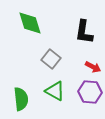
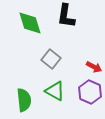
black L-shape: moved 18 px left, 16 px up
red arrow: moved 1 px right
purple hexagon: rotated 20 degrees clockwise
green semicircle: moved 3 px right, 1 px down
